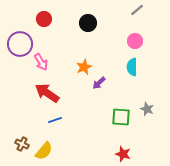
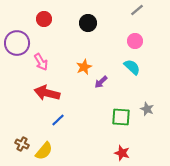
purple circle: moved 3 px left, 1 px up
cyan semicircle: rotated 132 degrees clockwise
purple arrow: moved 2 px right, 1 px up
red arrow: rotated 20 degrees counterclockwise
blue line: moved 3 px right; rotated 24 degrees counterclockwise
red star: moved 1 px left, 1 px up
